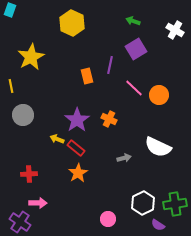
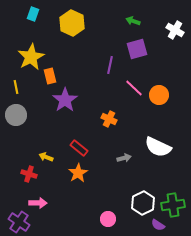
cyan rectangle: moved 23 px right, 4 px down
purple square: moved 1 px right; rotated 15 degrees clockwise
orange rectangle: moved 37 px left
yellow line: moved 5 px right, 1 px down
gray circle: moved 7 px left
purple star: moved 12 px left, 20 px up
yellow arrow: moved 11 px left, 18 px down
red rectangle: moved 3 px right
red cross: rotated 21 degrees clockwise
green cross: moved 2 px left, 1 px down
purple cross: moved 1 px left
